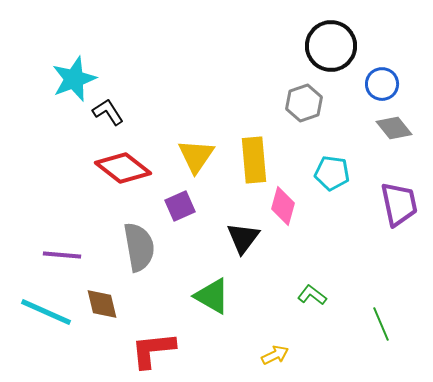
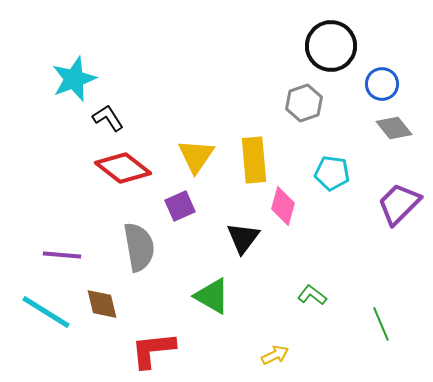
black L-shape: moved 6 px down
purple trapezoid: rotated 123 degrees counterclockwise
cyan line: rotated 8 degrees clockwise
